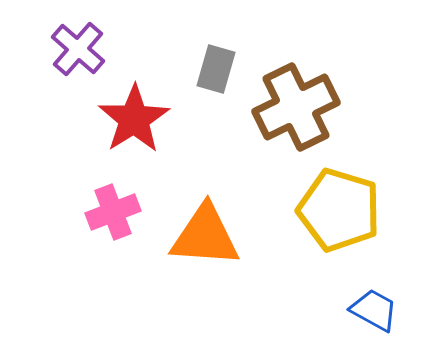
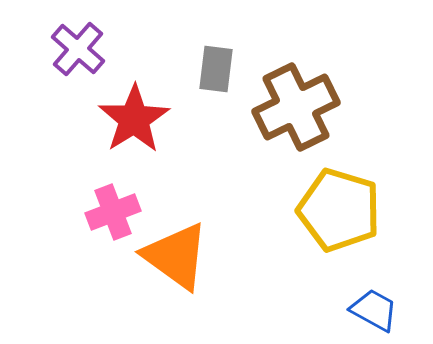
gray rectangle: rotated 9 degrees counterclockwise
orange triangle: moved 29 px left, 20 px down; rotated 32 degrees clockwise
